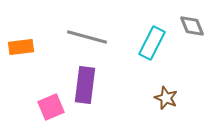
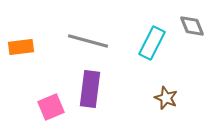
gray line: moved 1 px right, 4 px down
purple rectangle: moved 5 px right, 4 px down
